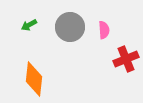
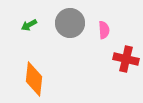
gray circle: moved 4 px up
red cross: rotated 35 degrees clockwise
